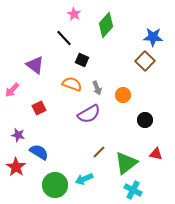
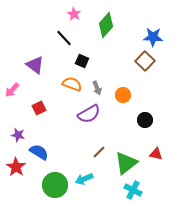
black square: moved 1 px down
